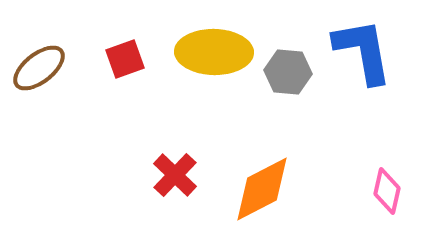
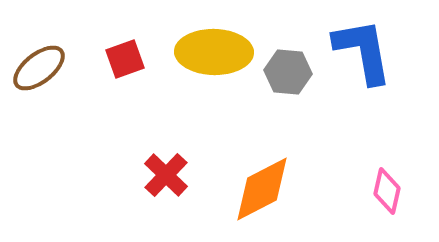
red cross: moved 9 px left
